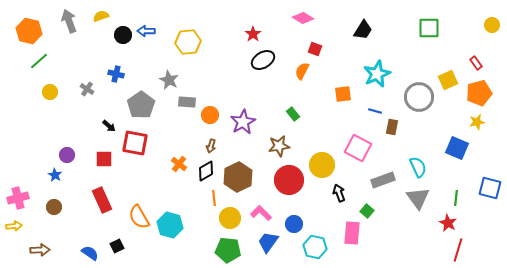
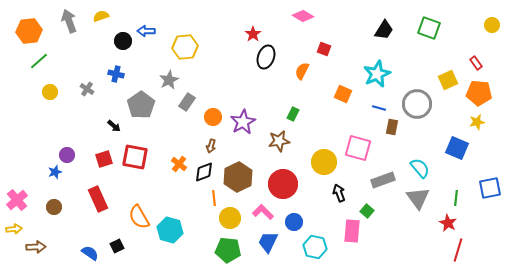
pink diamond at (303, 18): moved 2 px up
green square at (429, 28): rotated 20 degrees clockwise
black trapezoid at (363, 30): moved 21 px right
orange hexagon at (29, 31): rotated 20 degrees counterclockwise
black circle at (123, 35): moved 6 px down
yellow hexagon at (188, 42): moved 3 px left, 5 px down
red square at (315, 49): moved 9 px right
black ellipse at (263, 60): moved 3 px right, 3 px up; rotated 40 degrees counterclockwise
gray star at (169, 80): rotated 18 degrees clockwise
orange pentagon at (479, 93): rotated 20 degrees clockwise
orange square at (343, 94): rotated 30 degrees clockwise
gray circle at (419, 97): moved 2 px left, 7 px down
gray rectangle at (187, 102): rotated 60 degrees counterclockwise
blue line at (375, 111): moved 4 px right, 3 px up
green rectangle at (293, 114): rotated 64 degrees clockwise
orange circle at (210, 115): moved 3 px right, 2 px down
black arrow at (109, 126): moved 5 px right
red square at (135, 143): moved 14 px down
brown star at (279, 146): moved 5 px up
pink square at (358, 148): rotated 12 degrees counterclockwise
red square at (104, 159): rotated 18 degrees counterclockwise
yellow circle at (322, 165): moved 2 px right, 3 px up
cyan semicircle at (418, 167): moved 2 px right, 1 px down; rotated 15 degrees counterclockwise
black diamond at (206, 171): moved 2 px left, 1 px down; rotated 10 degrees clockwise
blue star at (55, 175): moved 3 px up; rotated 24 degrees clockwise
red circle at (289, 180): moved 6 px left, 4 px down
blue square at (490, 188): rotated 25 degrees counterclockwise
pink cross at (18, 198): moved 1 px left, 2 px down; rotated 25 degrees counterclockwise
red rectangle at (102, 200): moved 4 px left, 1 px up
pink L-shape at (261, 213): moved 2 px right, 1 px up
blue circle at (294, 224): moved 2 px up
cyan hexagon at (170, 225): moved 5 px down
yellow arrow at (14, 226): moved 3 px down
pink rectangle at (352, 233): moved 2 px up
blue trapezoid at (268, 242): rotated 10 degrees counterclockwise
brown arrow at (40, 250): moved 4 px left, 3 px up
